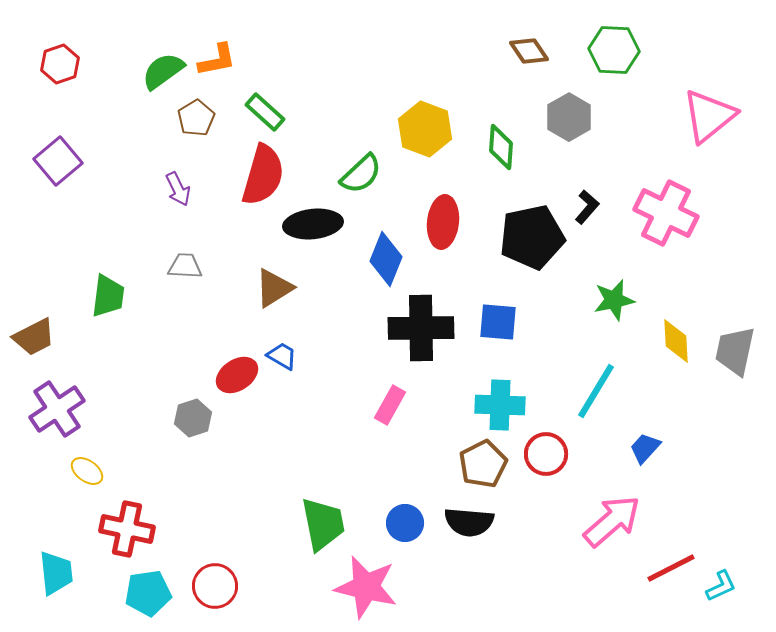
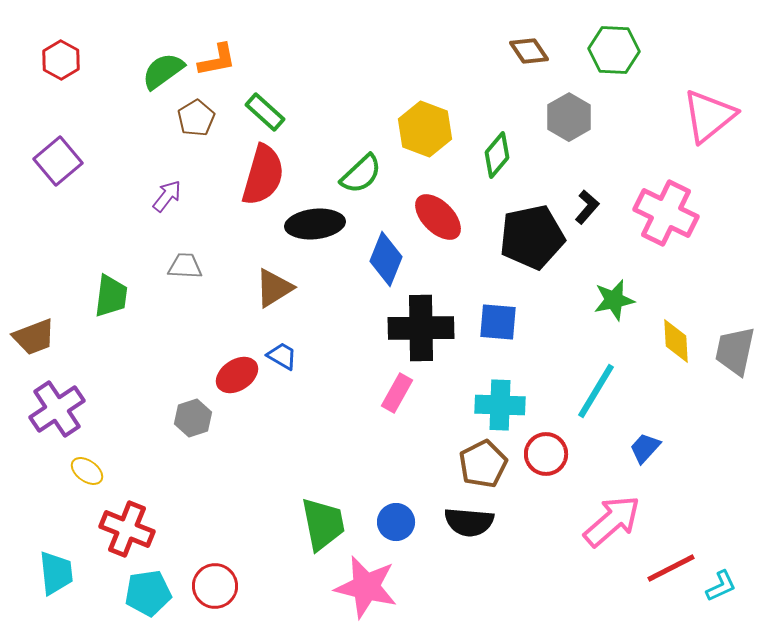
red hexagon at (60, 64): moved 1 px right, 4 px up; rotated 12 degrees counterclockwise
green diamond at (501, 147): moved 4 px left, 8 px down; rotated 36 degrees clockwise
purple arrow at (178, 189): moved 11 px left, 7 px down; rotated 116 degrees counterclockwise
red ellipse at (443, 222): moved 5 px left, 5 px up; rotated 51 degrees counterclockwise
black ellipse at (313, 224): moved 2 px right
green trapezoid at (108, 296): moved 3 px right
brown trapezoid at (34, 337): rotated 6 degrees clockwise
pink rectangle at (390, 405): moved 7 px right, 12 px up
blue circle at (405, 523): moved 9 px left, 1 px up
red cross at (127, 529): rotated 10 degrees clockwise
